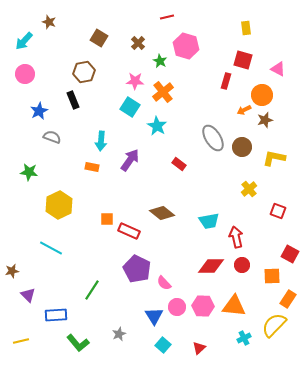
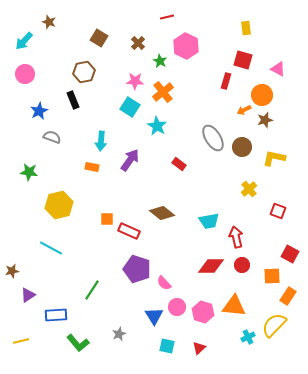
pink hexagon at (186, 46): rotated 10 degrees clockwise
yellow hexagon at (59, 205): rotated 12 degrees clockwise
purple pentagon at (137, 269): rotated 8 degrees counterclockwise
purple triangle at (28, 295): rotated 42 degrees clockwise
orange rectangle at (288, 299): moved 3 px up
pink hexagon at (203, 306): moved 6 px down; rotated 15 degrees clockwise
cyan cross at (244, 338): moved 4 px right, 1 px up
cyan square at (163, 345): moved 4 px right, 1 px down; rotated 28 degrees counterclockwise
